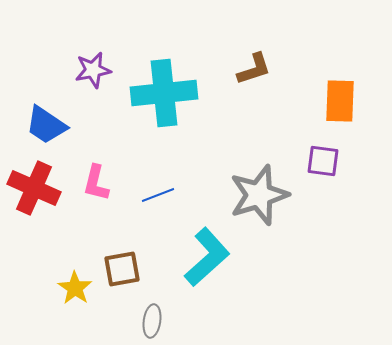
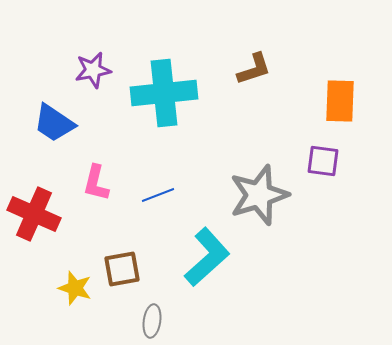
blue trapezoid: moved 8 px right, 2 px up
red cross: moved 26 px down
yellow star: rotated 16 degrees counterclockwise
